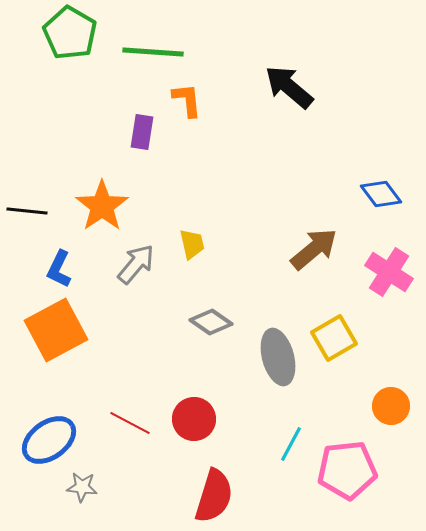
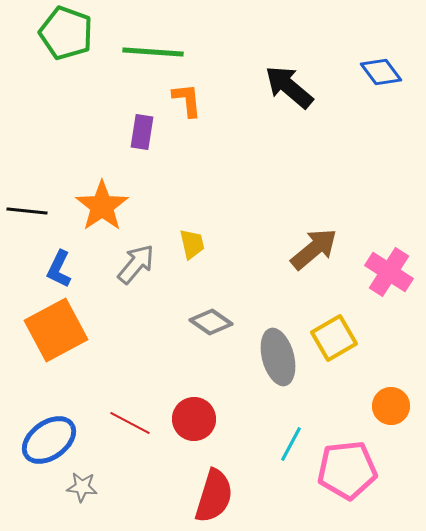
green pentagon: moved 4 px left; rotated 10 degrees counterclockwise
blue diamond: moved 122 px up
